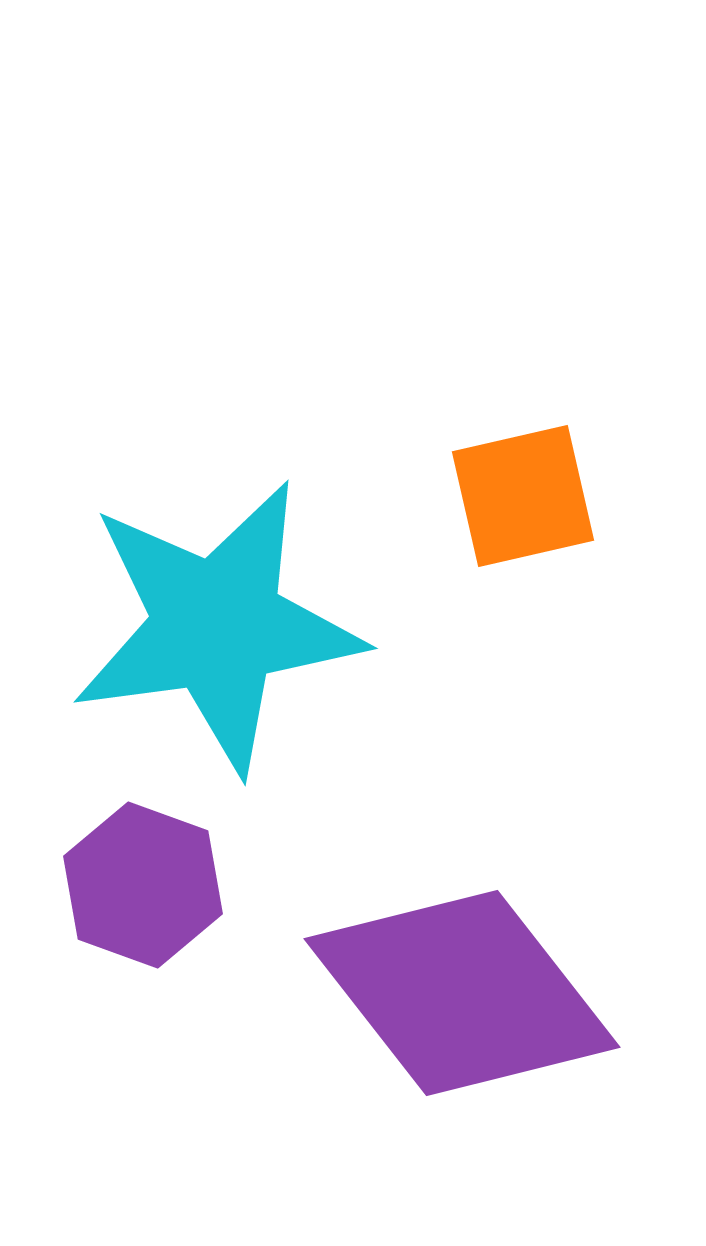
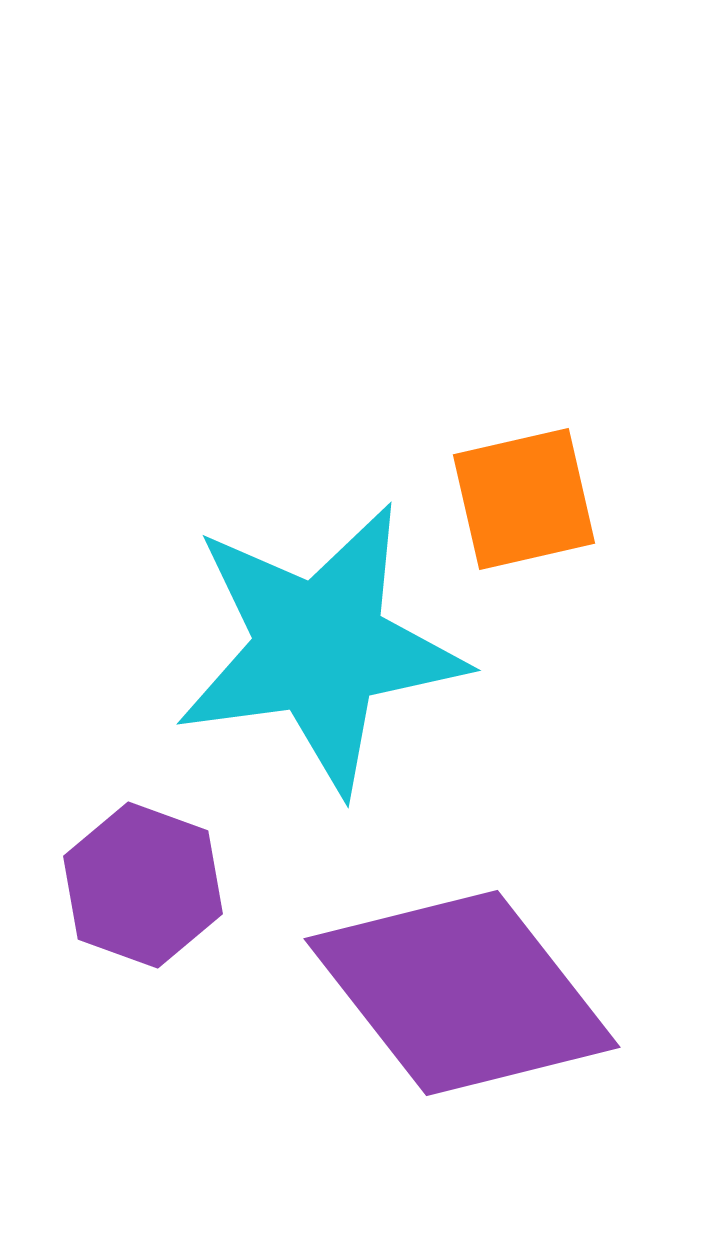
orange square: moved 1 px right, 3 px down
cyan star: moved 103 px right, 22 px down
